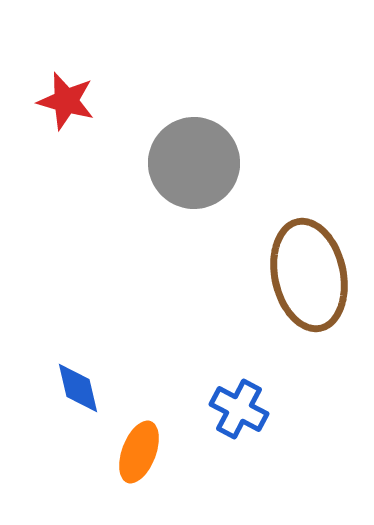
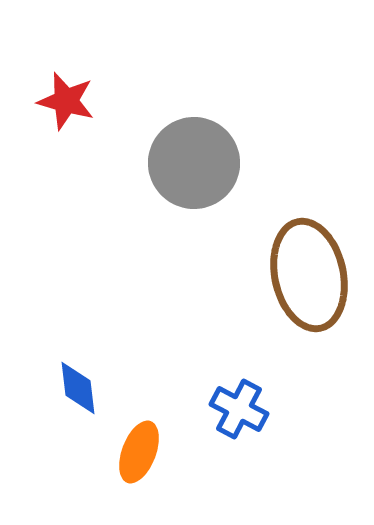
blue diamond: rotated 6 degrees clockwise
